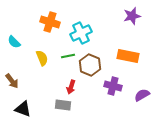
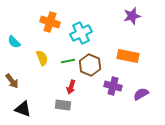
green line: moved 5 px down
purple semicircle: moved 1 px left, 1 px up
